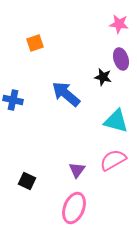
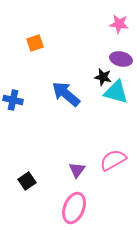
purple ellipse: rotated 60 degrees counterclockwise
cyan triangle: moved 29 px up
black square: rotated 30 degrees clockwise
